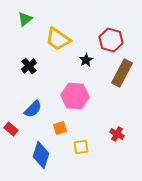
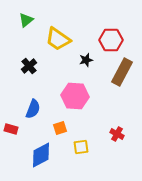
green triangle: moved 1 px right, 1 px down
red hexagon: rotated 15 degrees counterclockwise
black star: rotated 16 degrees clockwise
brown rectangle: moved 1 px up
blue semicircle: rotated 24 degrees counterclockwise
red rectangle: rotated 24 degrees counterclockwise
blue diamond: rotated 44 degrees clockwise
